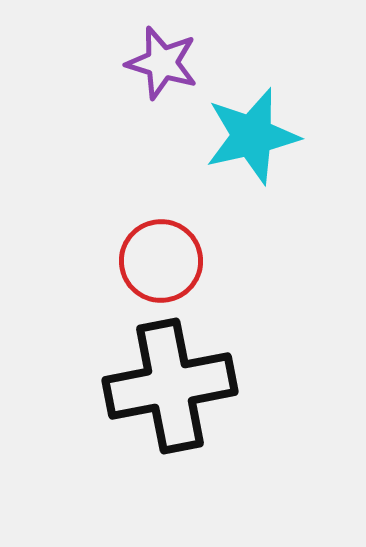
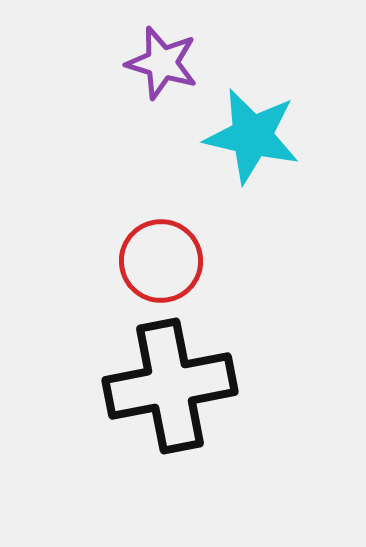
cyan star: rotated 26 degrees clockwise
